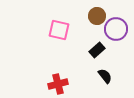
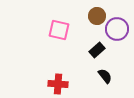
purple circle: moved 1 px right
red cross: rotated 18 degrees clockwise
